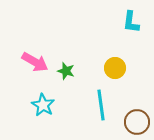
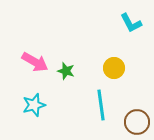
cyan L-shape: moved 1 px down; rotated 35 degrees counterclockwise
yellow circle: moved 1 px left
cyan star: moved 9 px left; rotated 25 degrees clockwise
